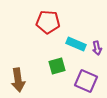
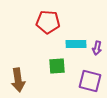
cyan rectangle: rotated 24 degrees counterclockwise
purple arrow: rotated 24 degrees clockwise
green square: rotated 12 degrees clockwise
purple square: moved 4 px right; rotated 10 degrees counterclockwise
